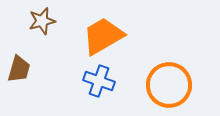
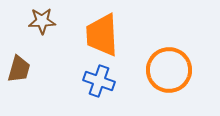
brown star: rotated 12 degrees clockwise
orange trapezoid: moved 1 px left, 1 px up; rotated 63 degrees counterclockwise
orange circle: moved 15 px up
